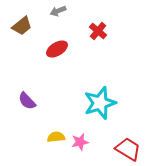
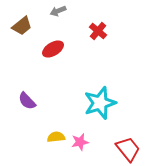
red ellipse: moved 4 px left
red trapezoid: rotated 20 degrees clockwise
